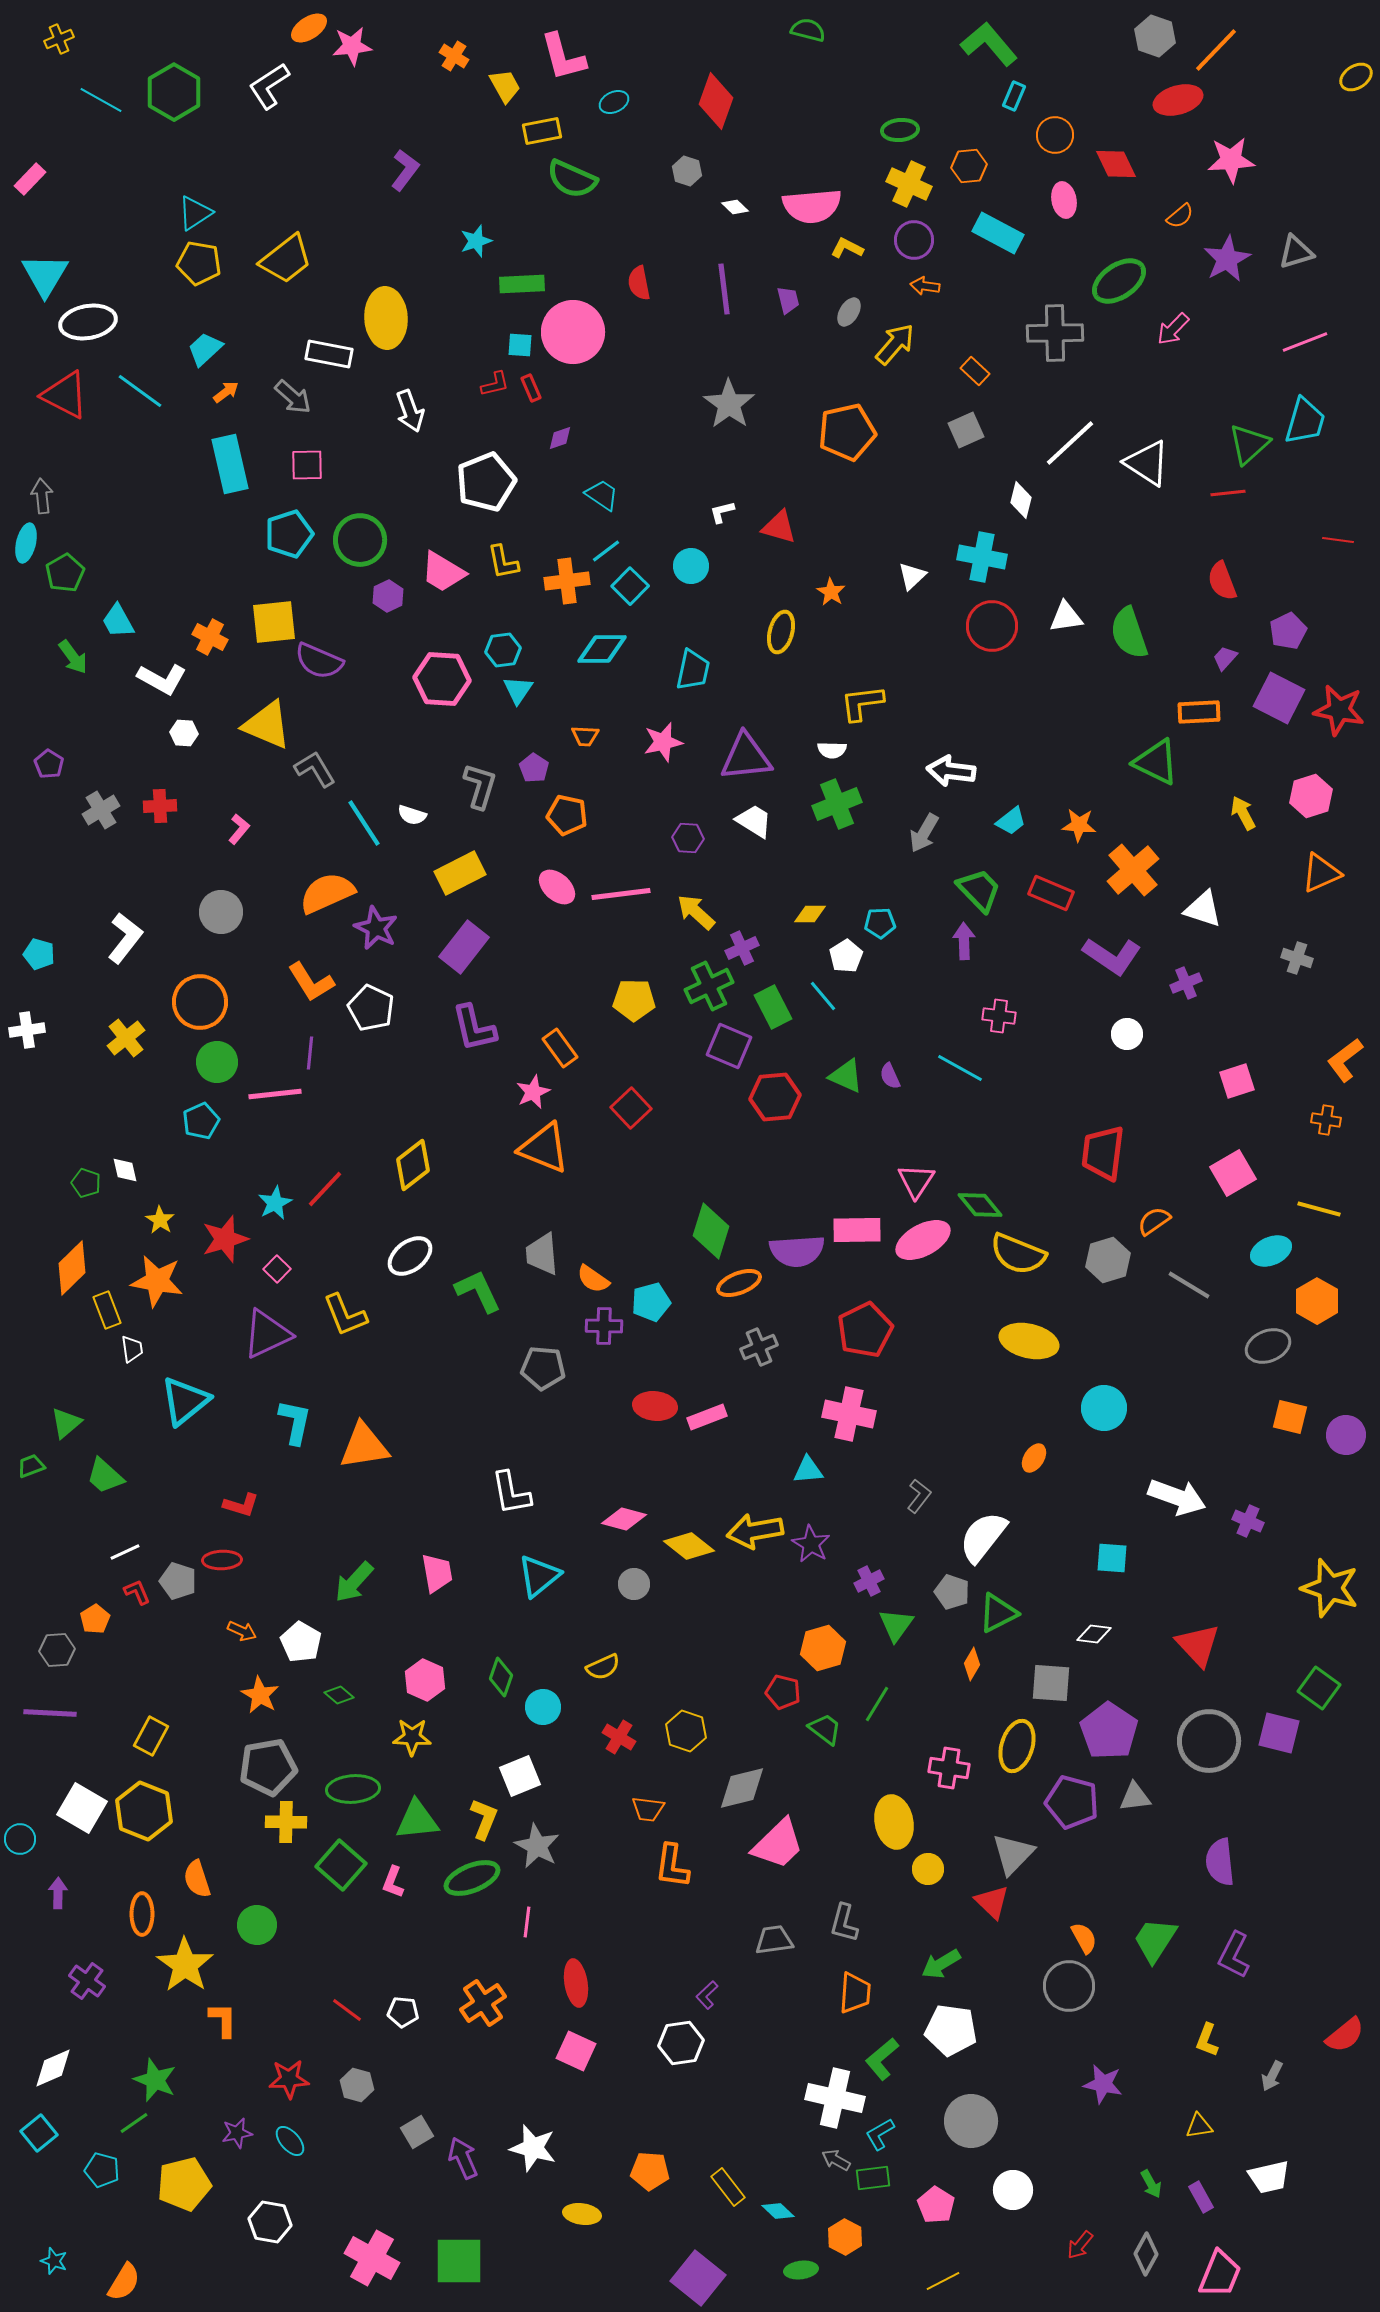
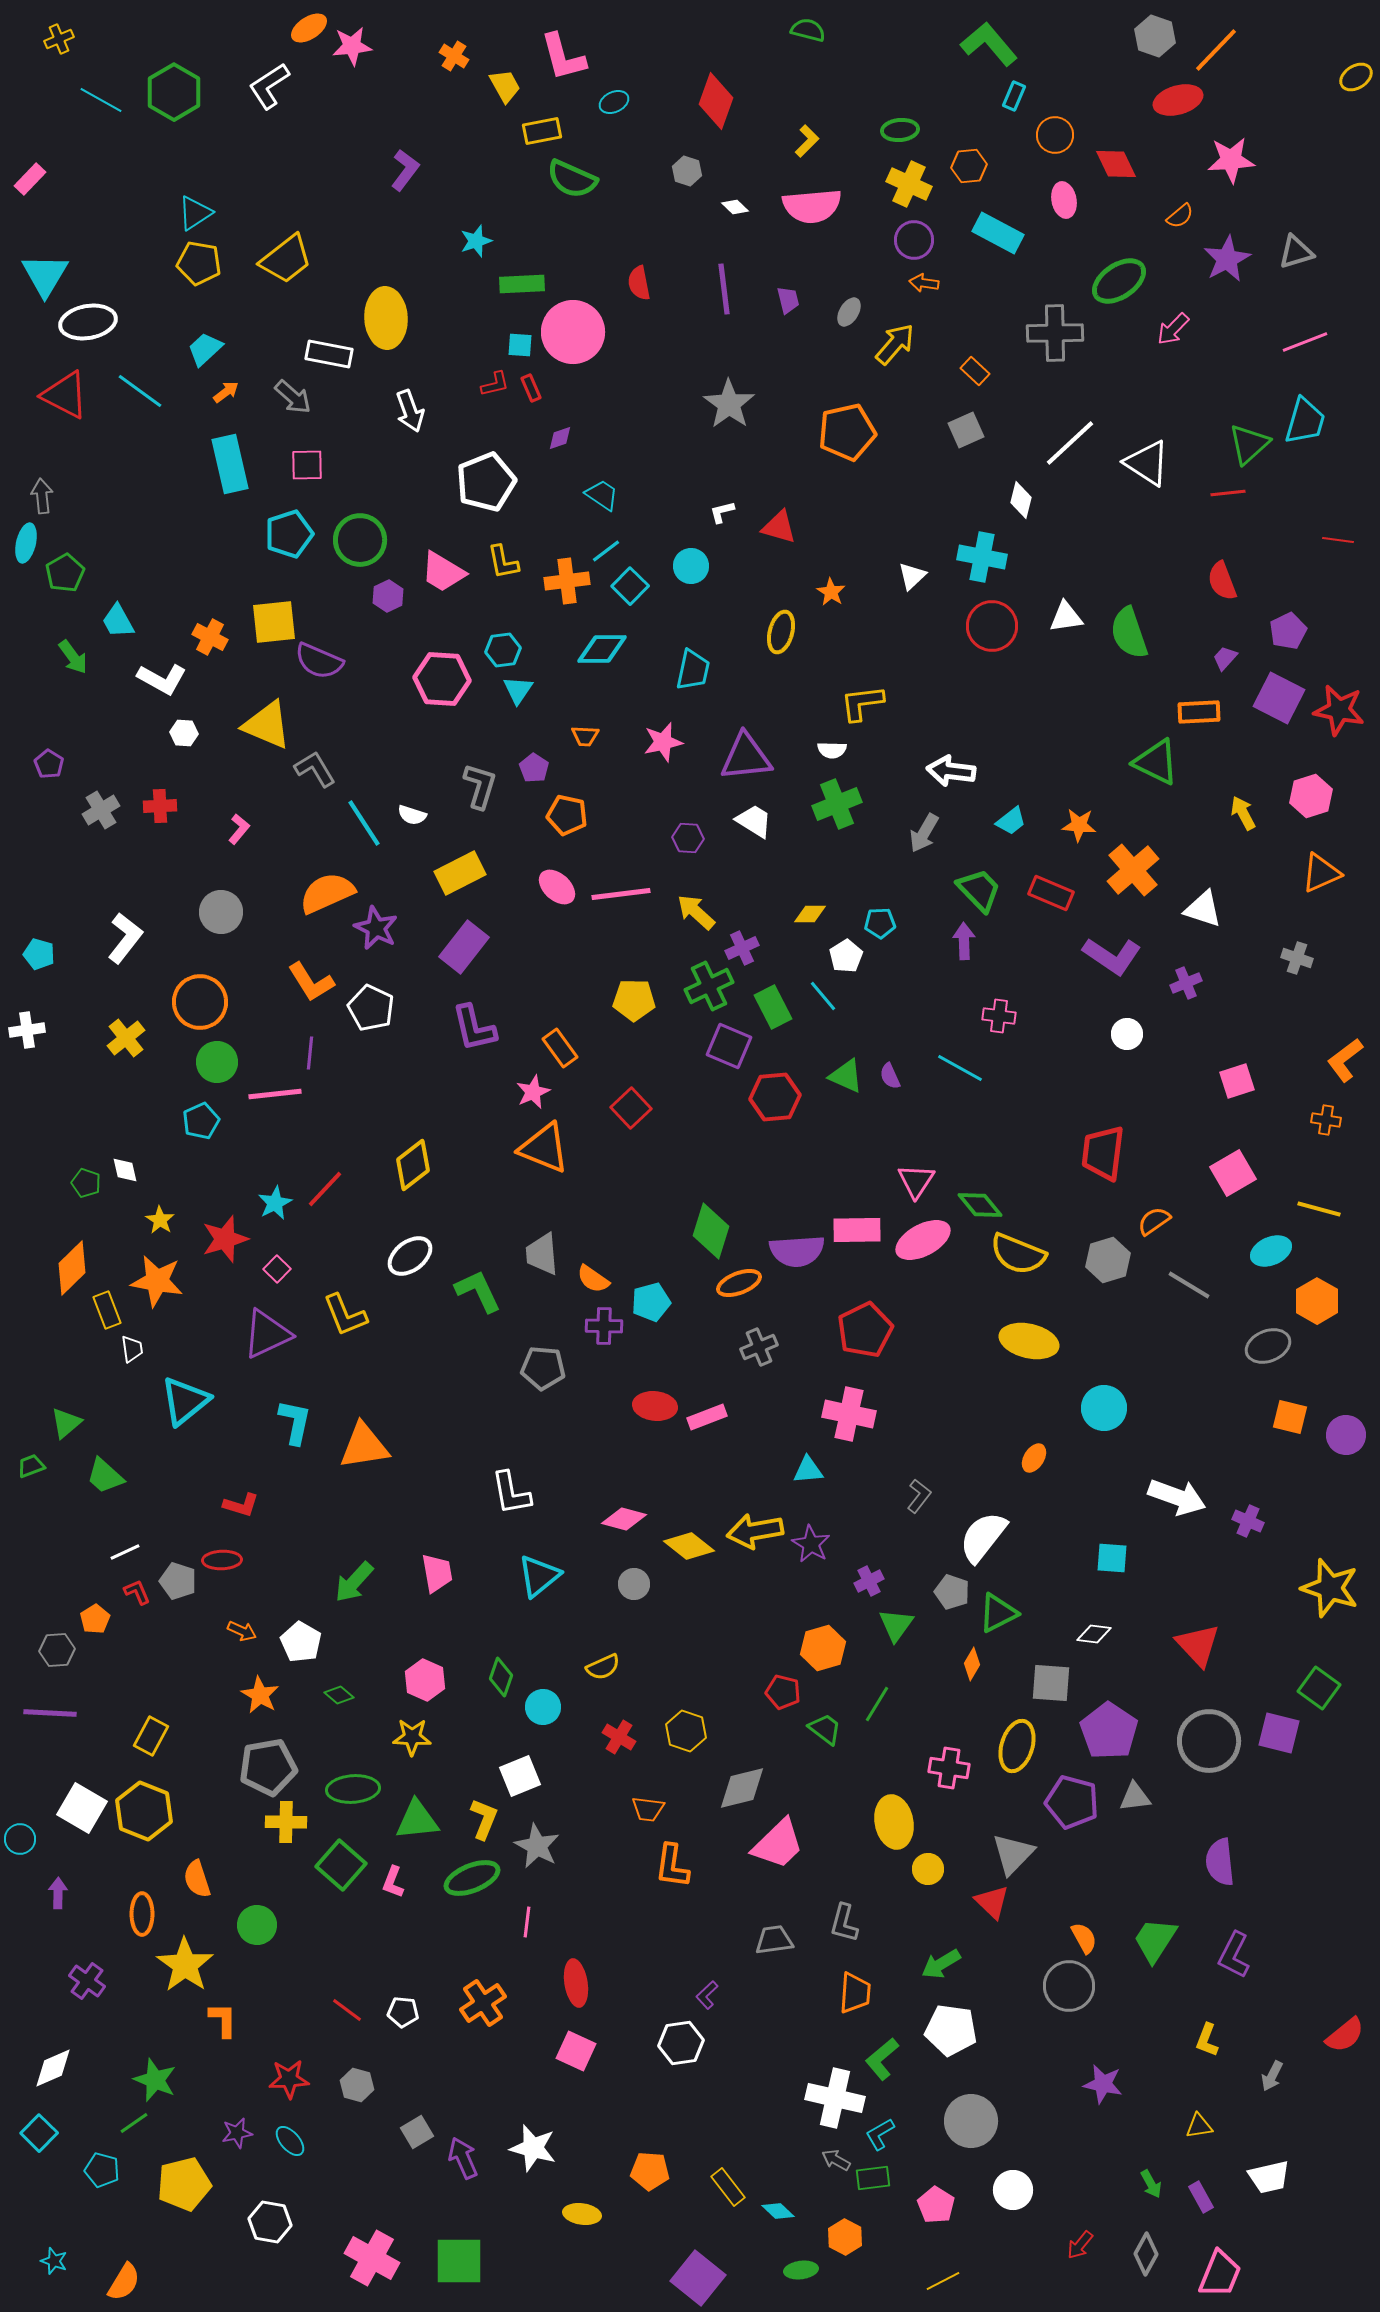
yellow L-shape at (847, 248): moved 40 px left, 107 px up; rotated 108 degrees clockwise
orange arrow at (925, 286): moved 1 px left, 3 px up
cyan square at (39, 2133): rotated 6 degrees counterclockwise
